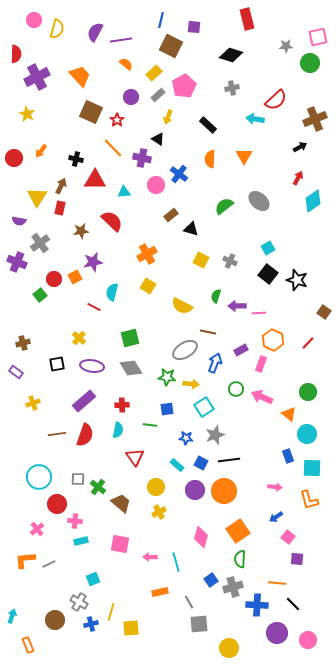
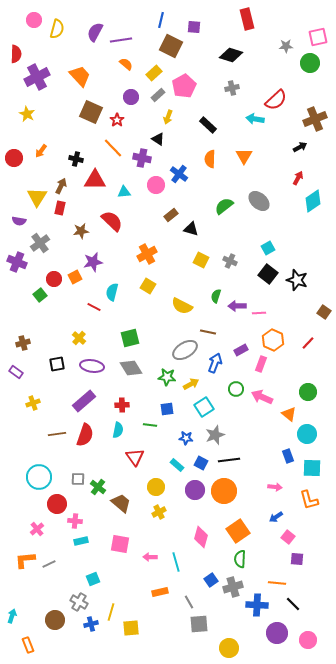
yellow arrow at (191, 384): rotated 35 degrees counterclockwise
